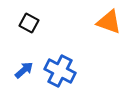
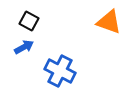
black square: moved 2 px up
blue arrow: moved 23 px up; rotated 12 degrees clockwise
